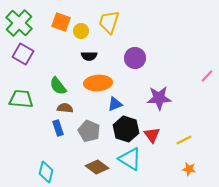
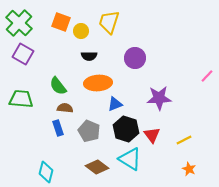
orange star: rotated 16 degrees clockwise
